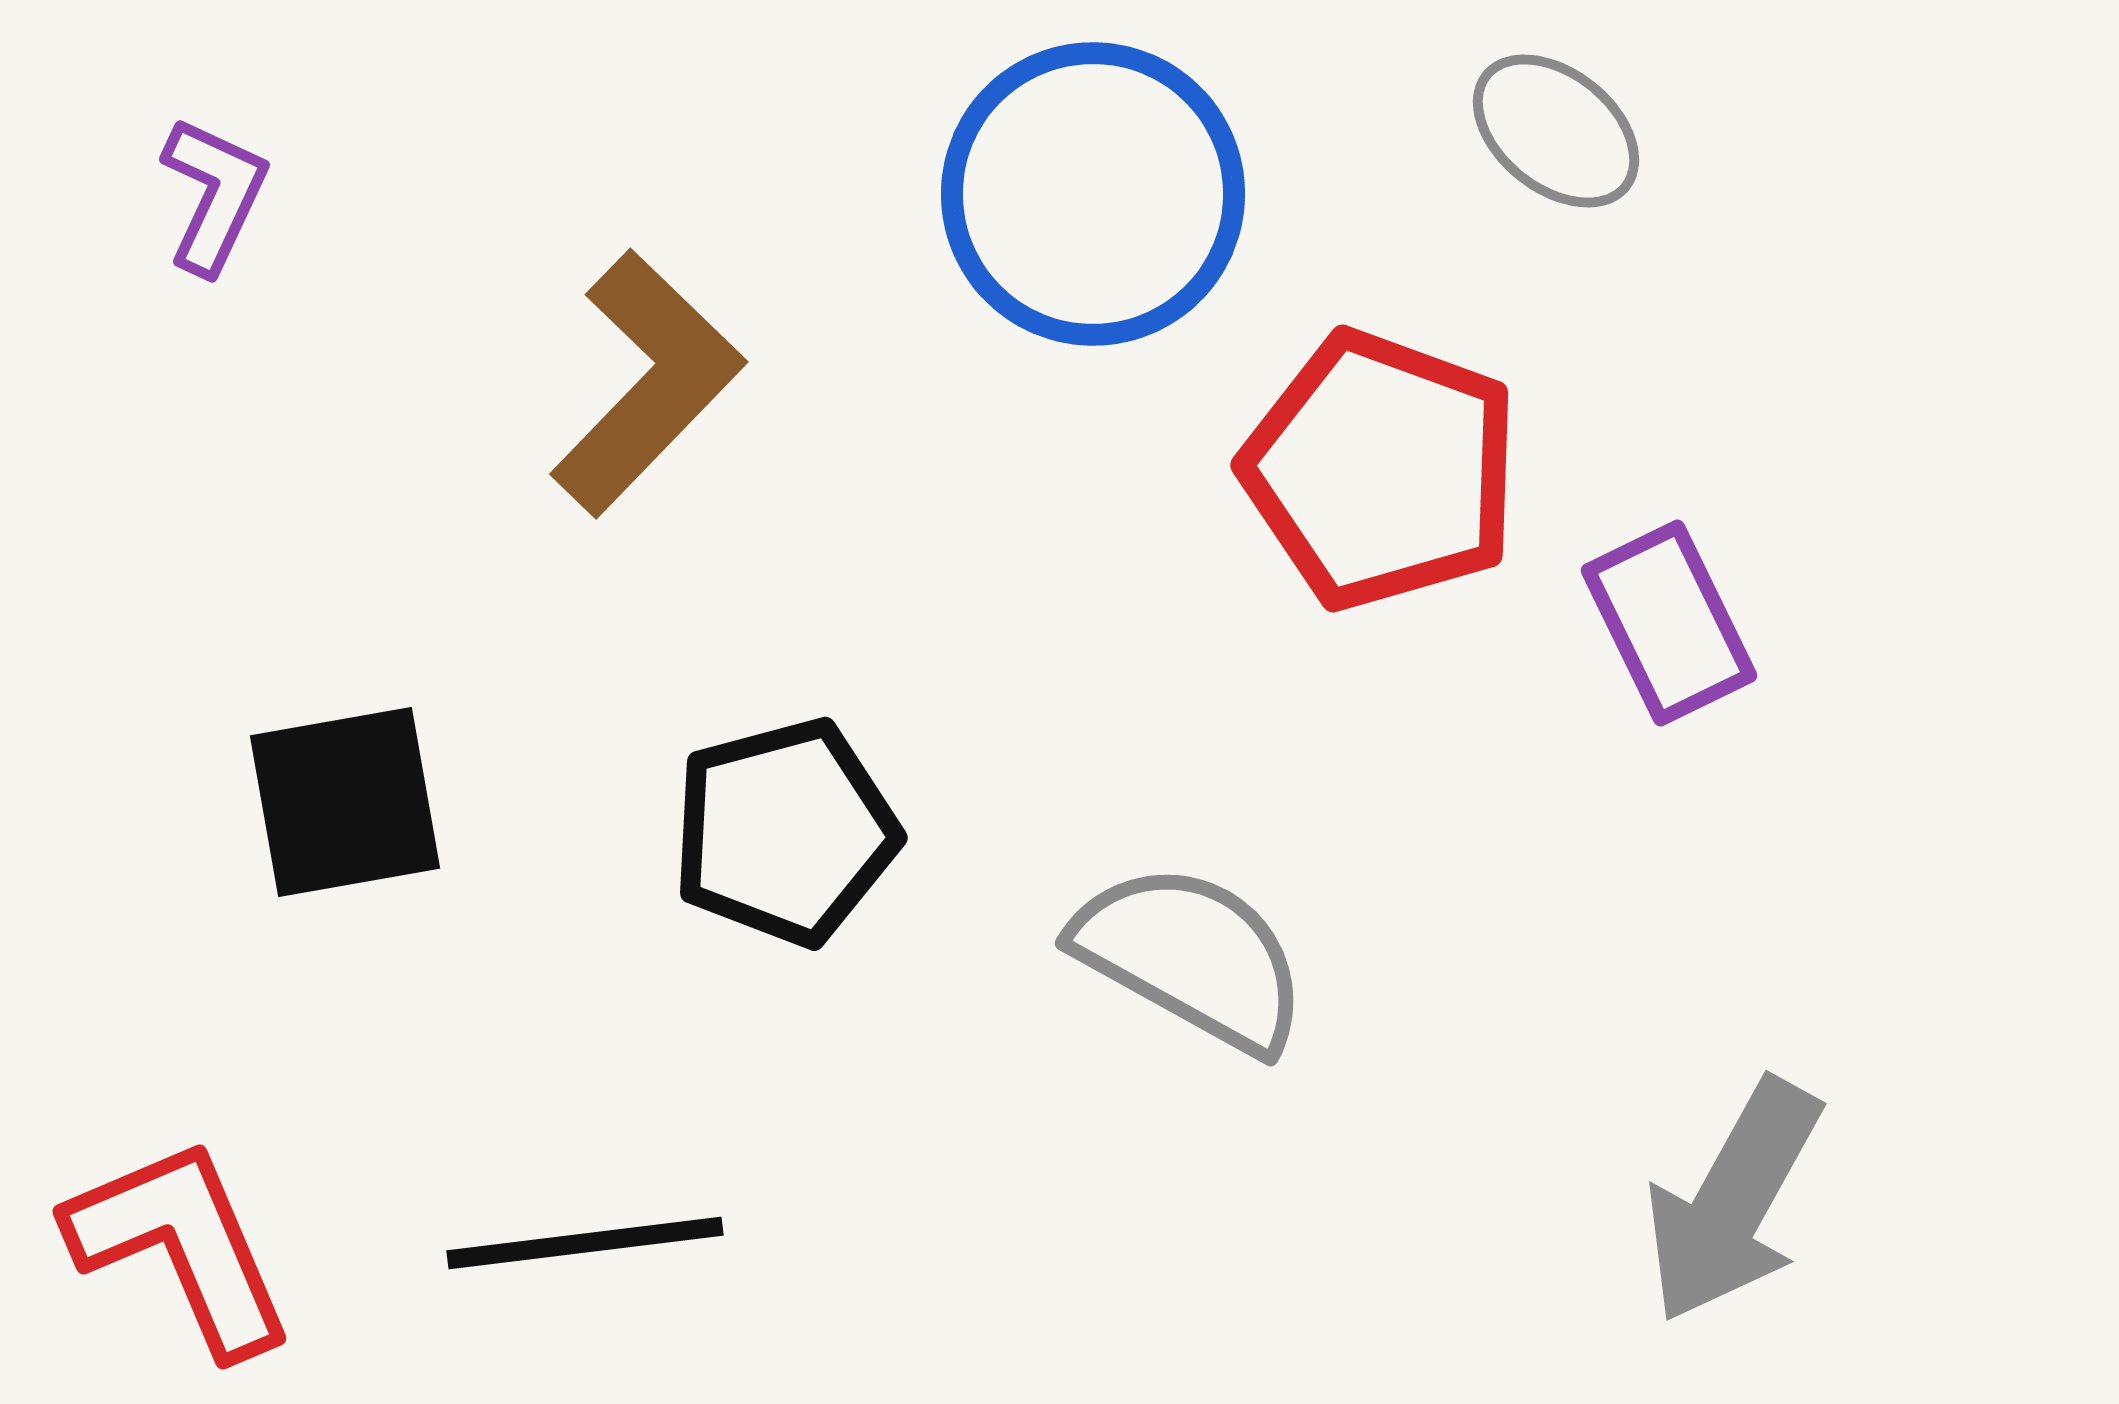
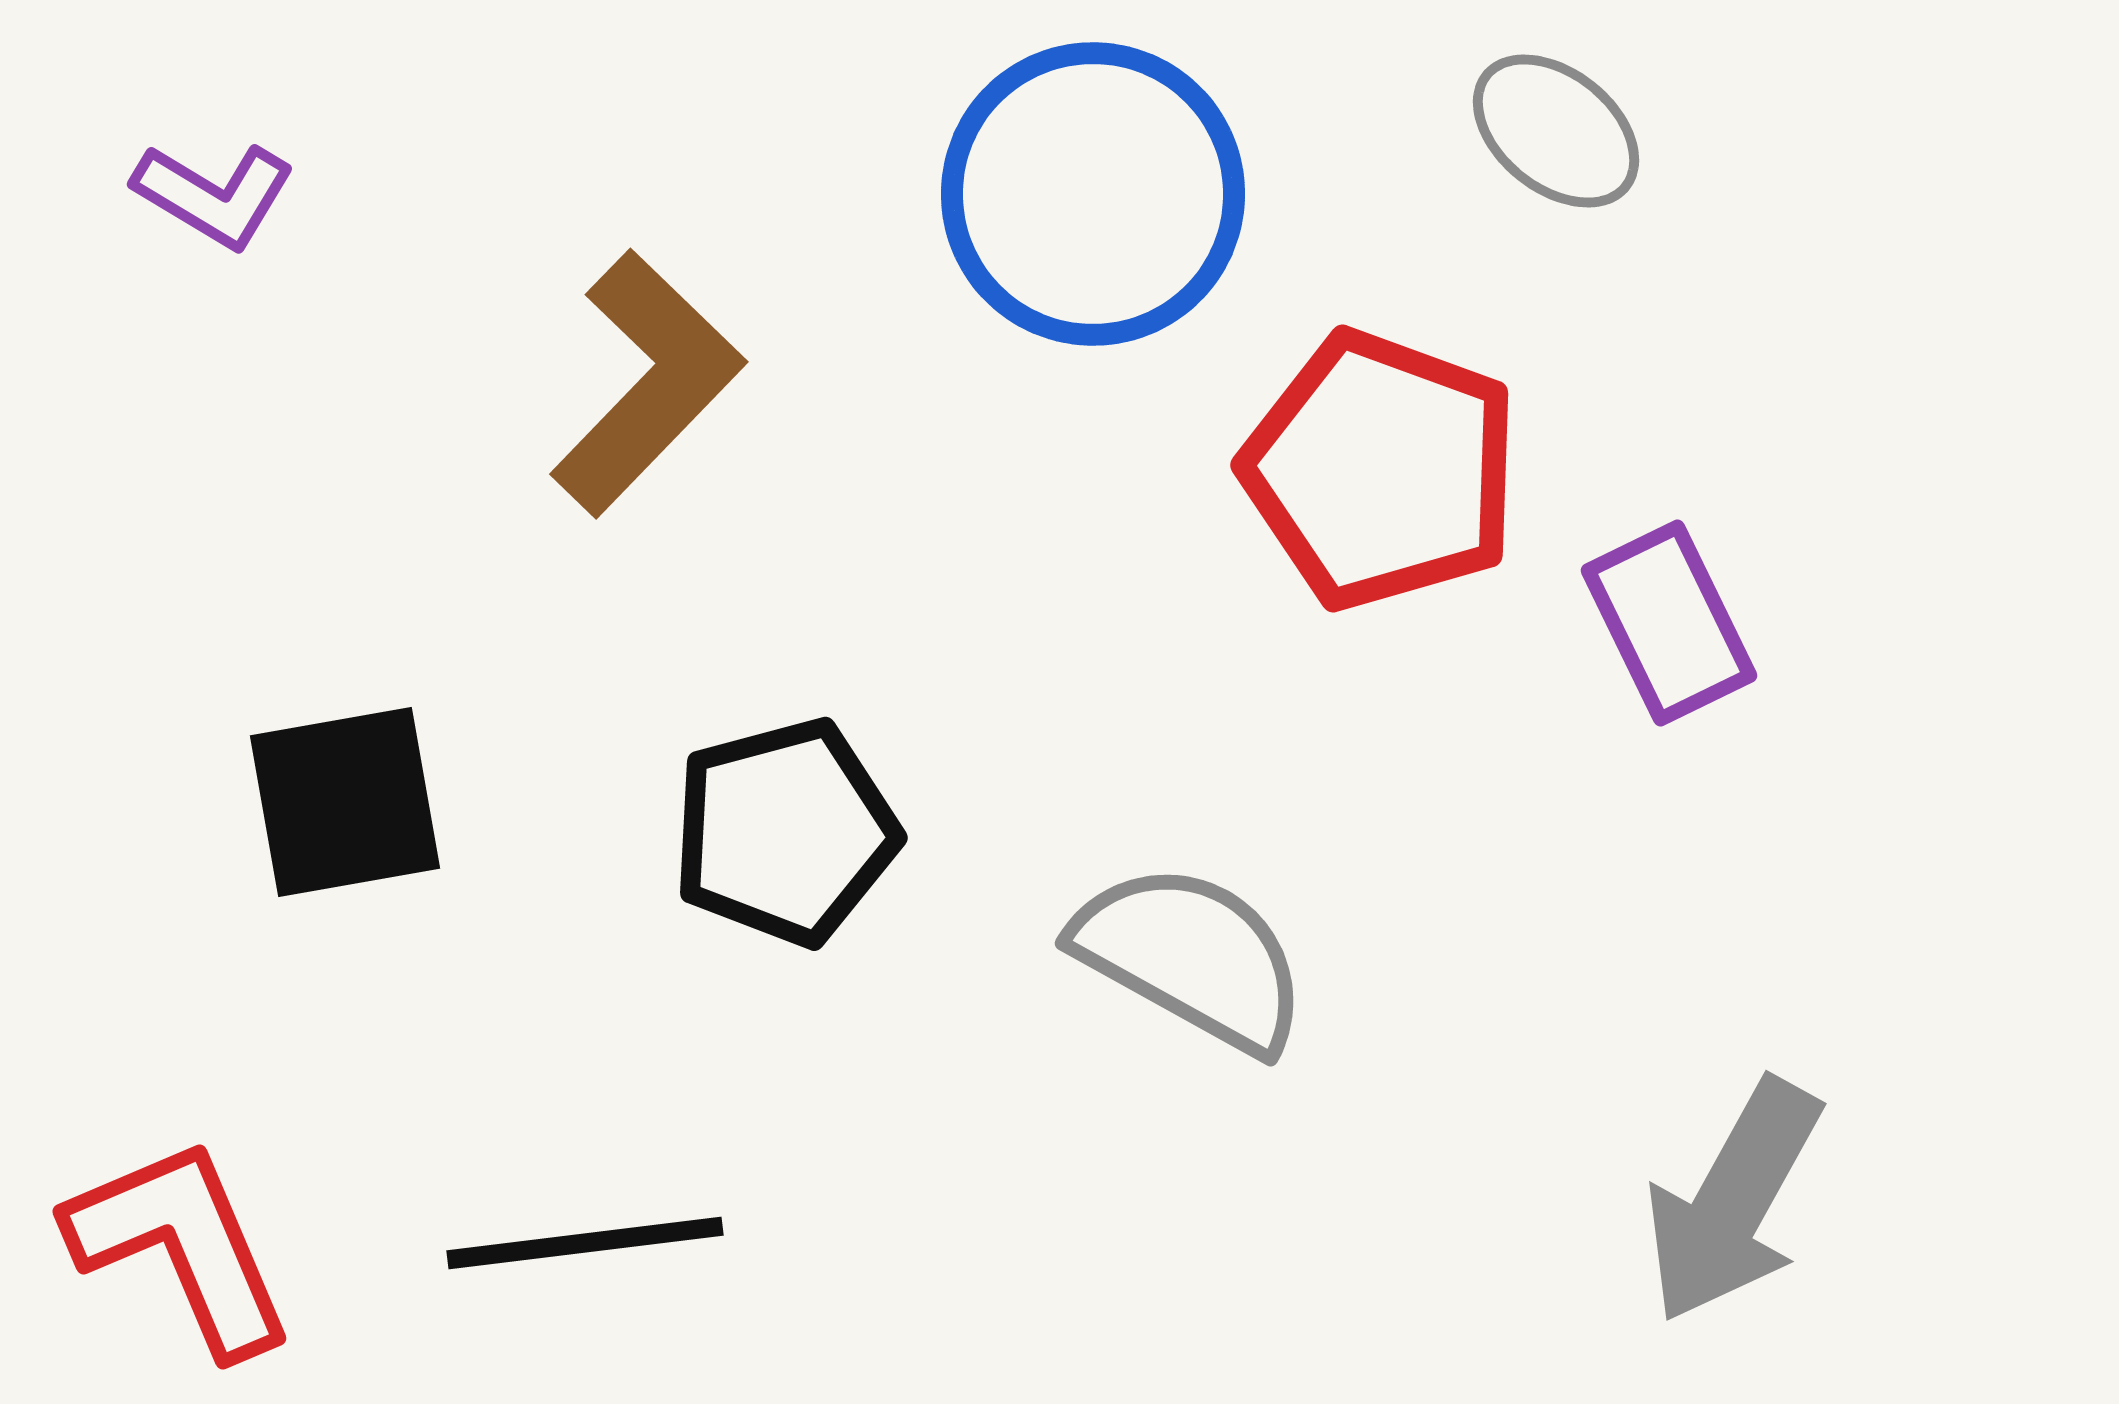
purple L-shape: rotated 96 degrees clockwise
